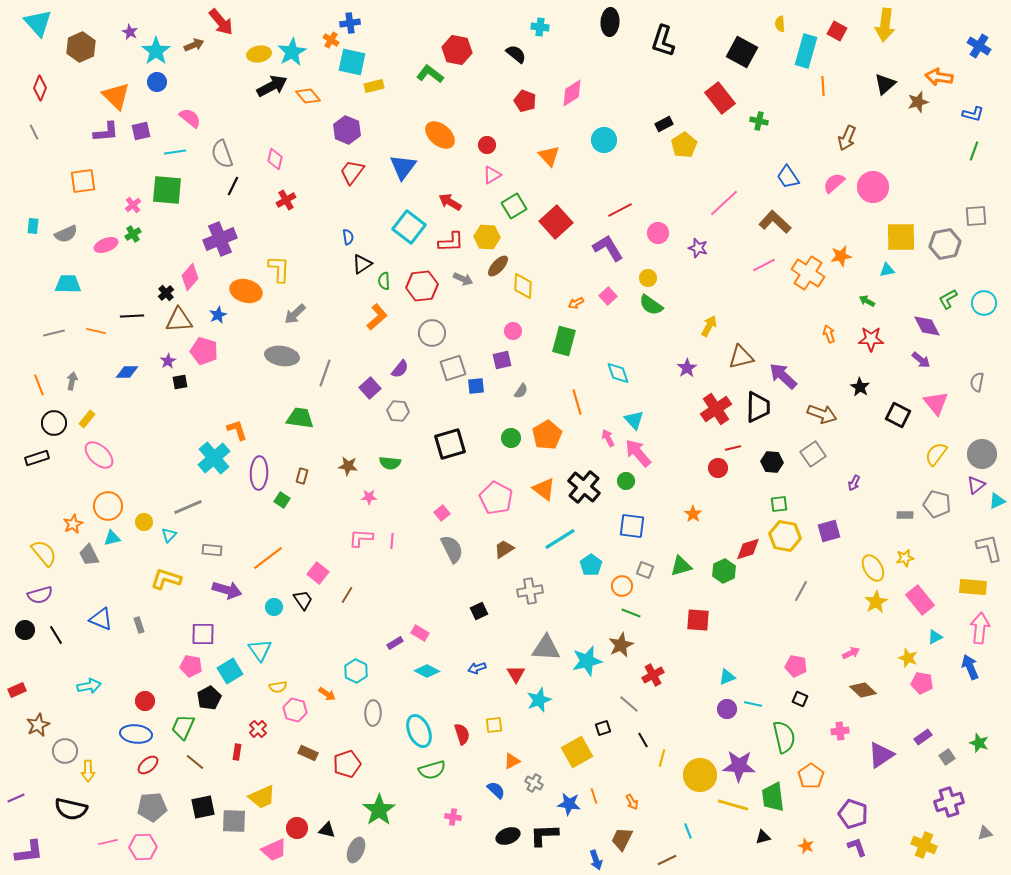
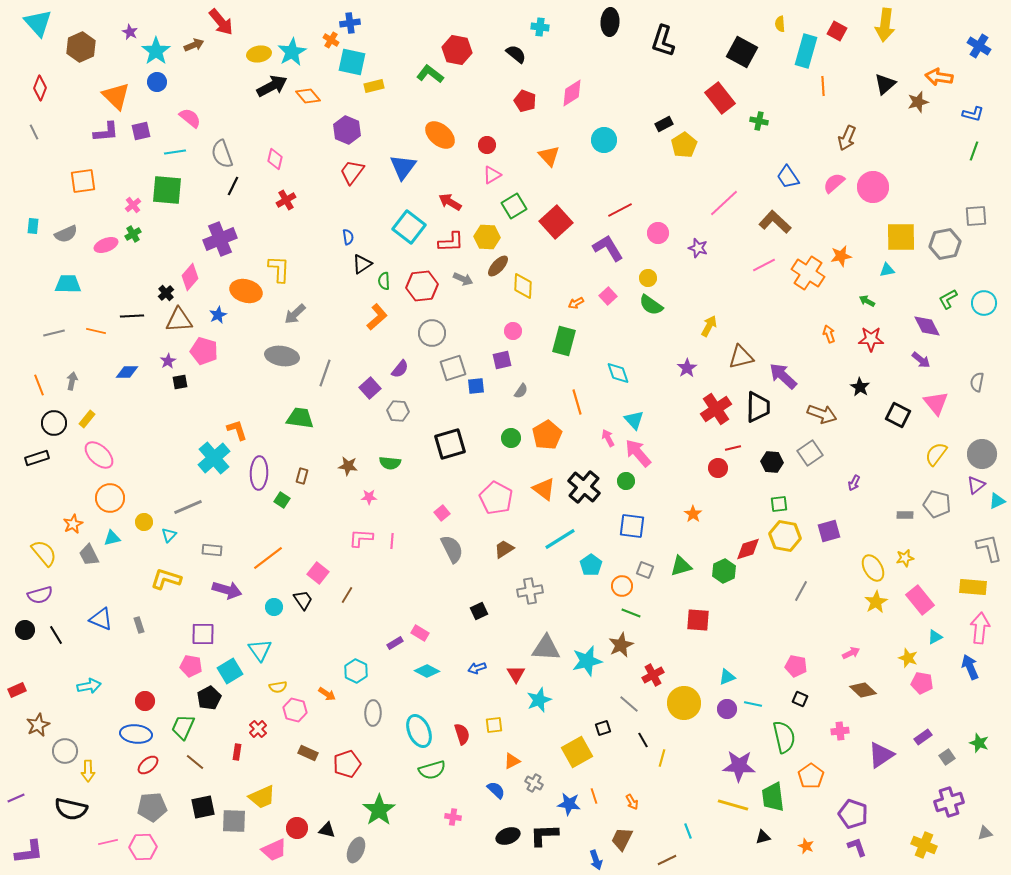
gray square at (813, 454): moved 3 px left, 1 px up
orange circle at (108, 506): moved 2 px right, 8 px up
yellow circle at (700, 775): moved 16 px left, 72 px up
